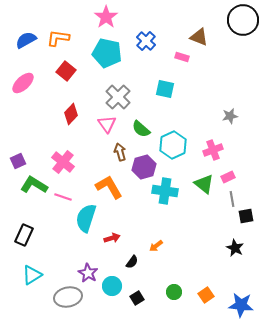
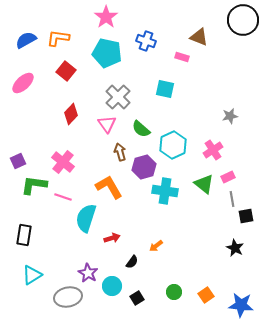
blue cross at (146, 41): rotated 24 degrees counterclockwise
pink cross at (213, 150): rotated 12 degrees counterclockwise
green L-shape at (34, 185): rotated 24 degrees counterclockwise
black rectangle at (24, 235): rotated 15 degrees counterclockwise
